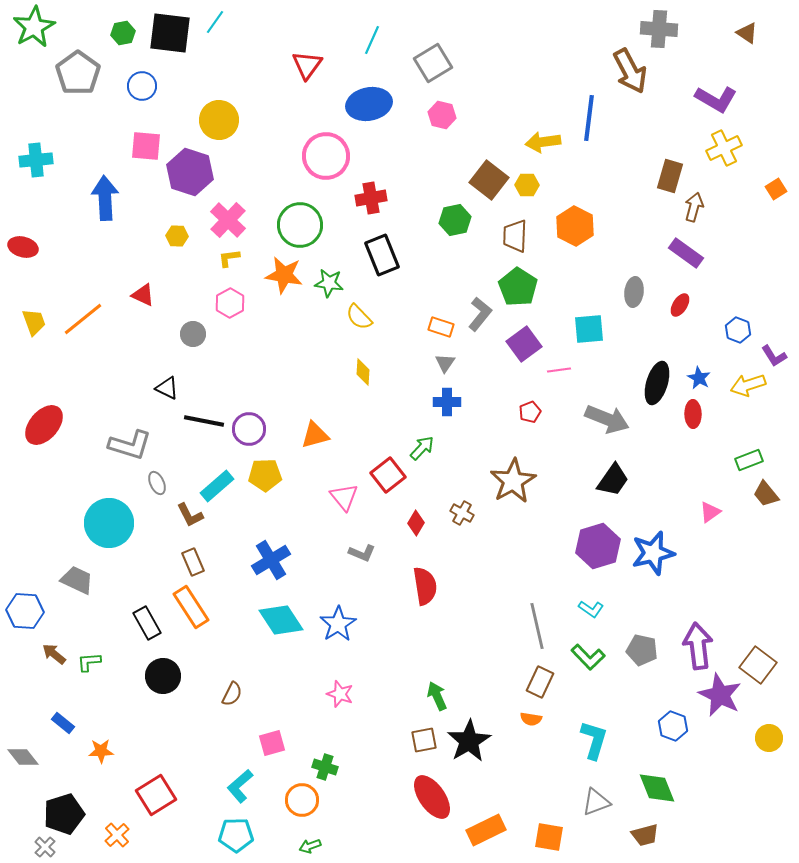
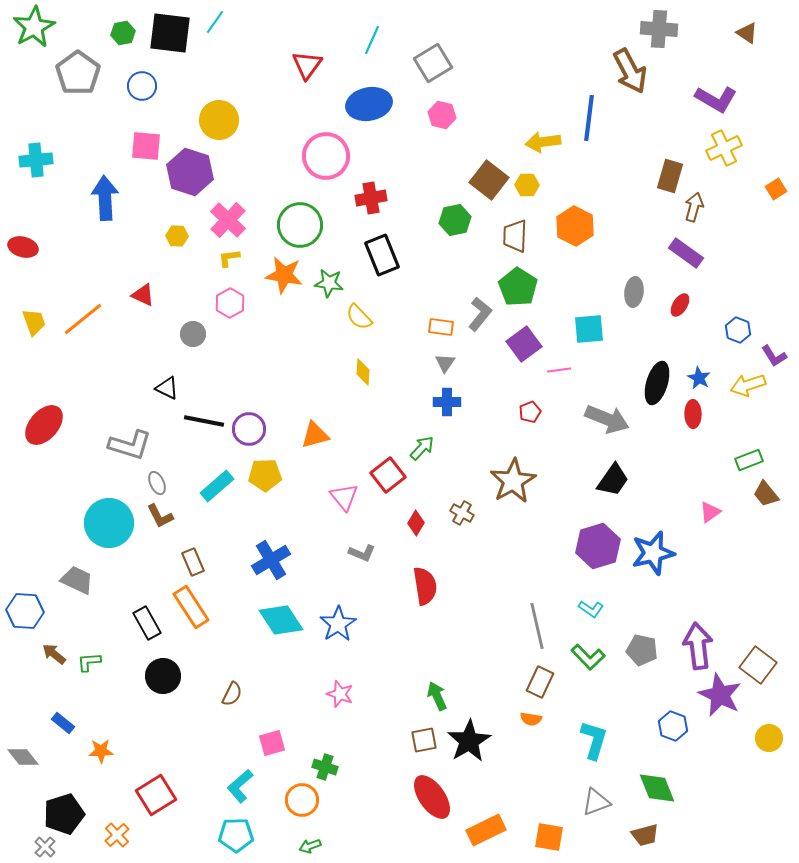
orange rectangle at (441, 327): rotated 10 degrees counterclockwise
brown L-shape at (190, 515): moved 30 px left, 1 px down
